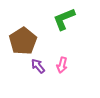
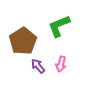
green L-shape: moved 5 px left, 7 px down
pink arrow: moved 1 px left, 1 px up
